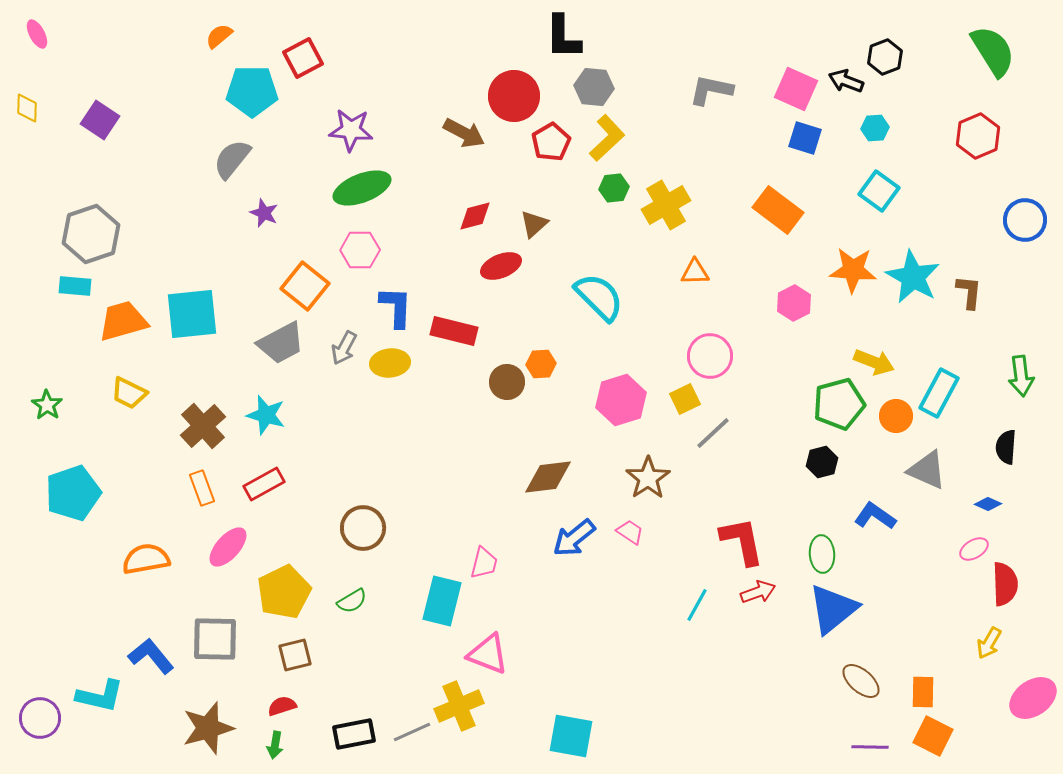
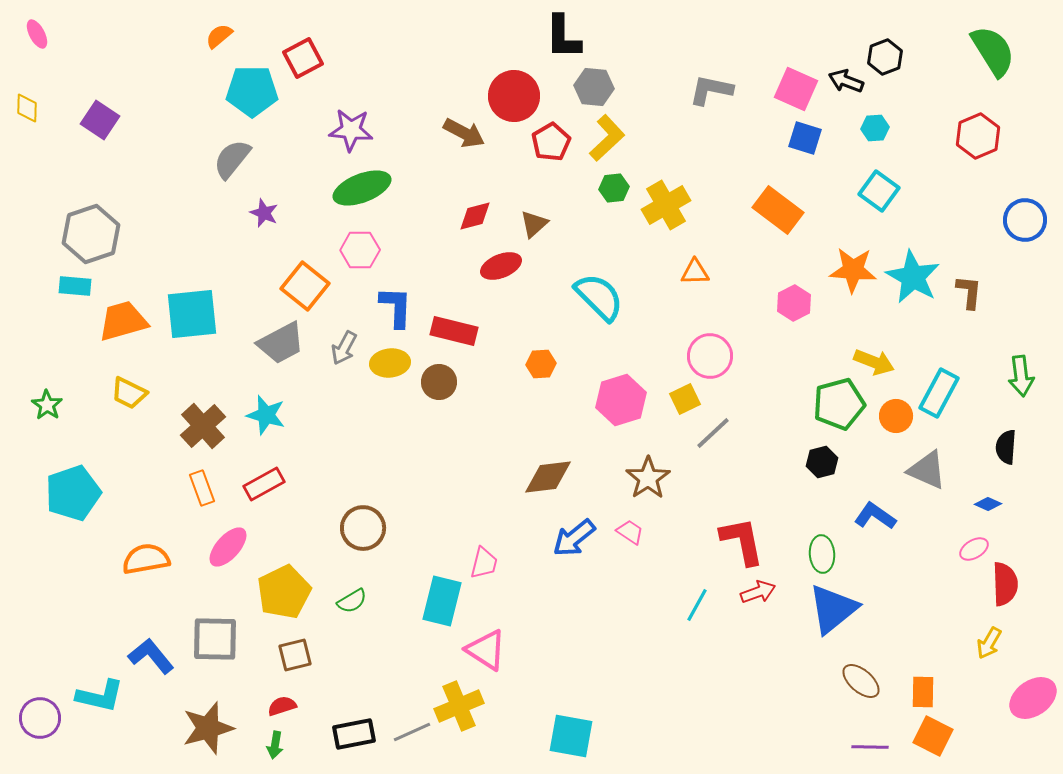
brown circle at (507, 382): moved 68 px left
pink triangle at (488, 654): moved 2 px left, 4 px up; rotated 12 degrees clockwise
